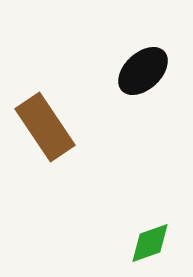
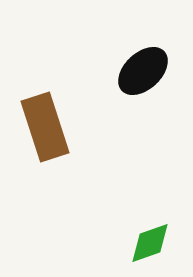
brown rectangle: rotated 16 degrees clockwise
